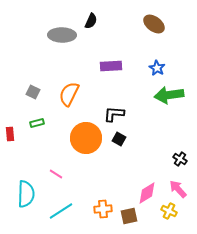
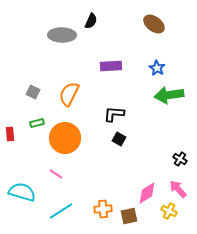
orange circle: moved 21 px left
cyan semicircle: moved 4 px left, 2 px up; rotated 76 degrees counterclockwise
